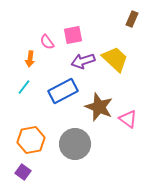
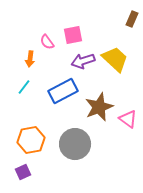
brown star: rotated 28 degrees clockwise
purple square: rotated 28 degrees clockwise
